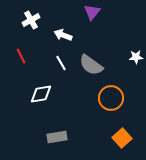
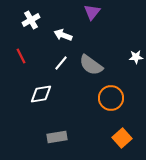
white line: rotated 70 degrees clockwise
